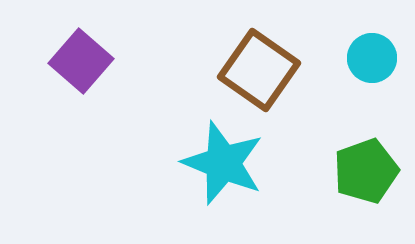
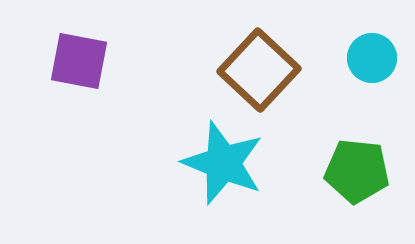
purple square: moved 2 px left; rotated 30 degrees counterclockwise
brown square: rotated 8 degrees clockwise
green pentagon: moved 9 px left; rotated 26 degrees clockwise
